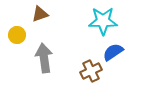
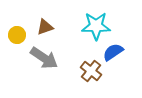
brown triangle: moved 5 px right, 13 px down
cyan star: moved 7 px left, 5 px down
gray arrow: rotated 132 degrees clockwise
brown cross: rotated 25 degrees counterclockwise
